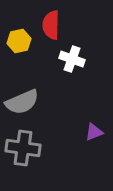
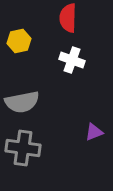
red semicircle: moved 17 px right, 7 px up
white cross: moved 1 px down
gray semicircle: rotated 12 degrees clockwise
